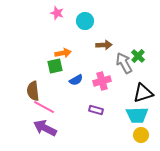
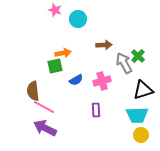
pink star: moved 2 px left, 3 px up
cyan circle: moved 7 px left, 2 px up
black triangle: moved 3 px up
purple rectangle: rotated 72 degrees clockwise
